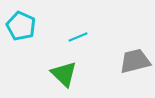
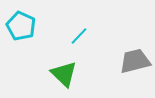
cyan line: moved 1 px right, 1 px up; rotated 24 degrees counterclockwise
